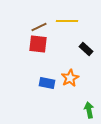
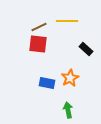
green arrow: moved 21 px left
